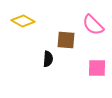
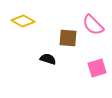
brown square: moved 2 px right, 2 px up
black semicircle: rotated 77 degrees counterclockwise
pink square: rotated 18 degrees counterclockwise
